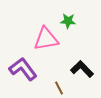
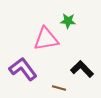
brown line: rotated 48 degrees counterclockwise
